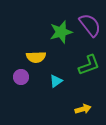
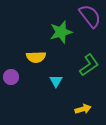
purple semicircle: moved 9 px up
green L-shape: rotated 15 degrees counterclockwise
purple circle: moved 10 px left
cyan triangle: rotated 24 degrees counterclockwise
